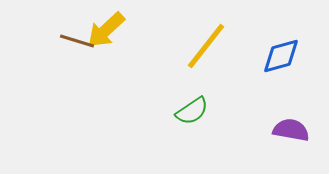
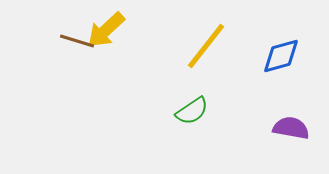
purple semicircle: moved 2 px up
